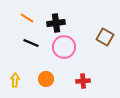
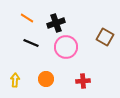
black cross: rotated 12 degrees counterclockwise
pink circle: moved 2 px right
